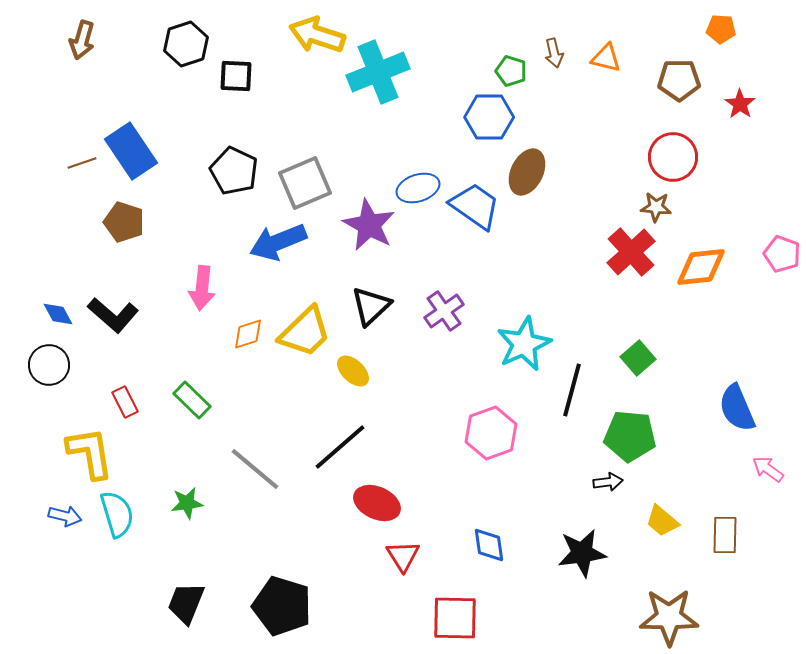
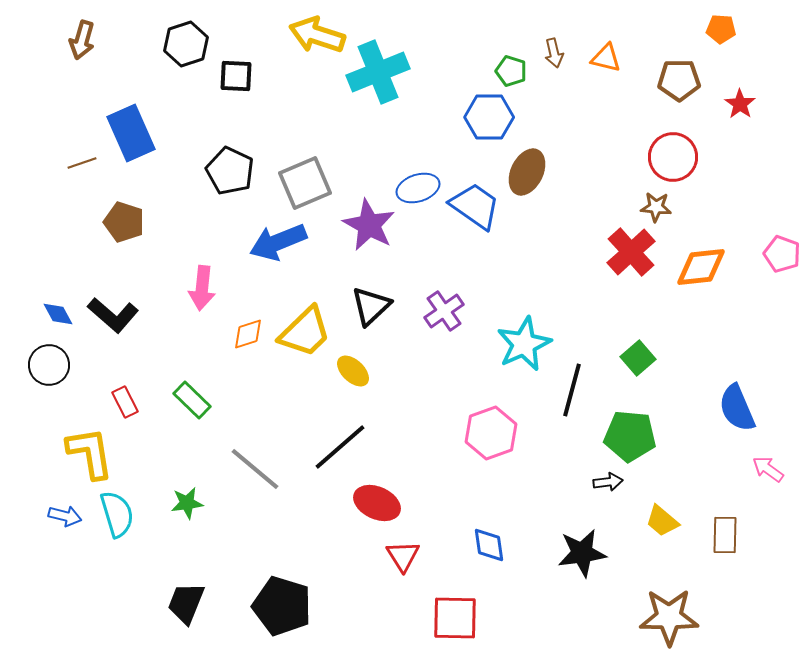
blue rectangle at (131, 151): moved 18 px up; rotated 10 degrees clockwise
black pentagon at (234, 171): moved 4 px left
